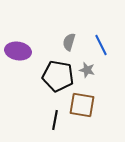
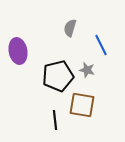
gray semicircle: moved 1 px right, 14 px up
purple ellipse: rotated 70 degrees clockwise
black pentagon: rotated 24 degrees counterclockwise
black line: rotated 18 degrees counterclockwise
